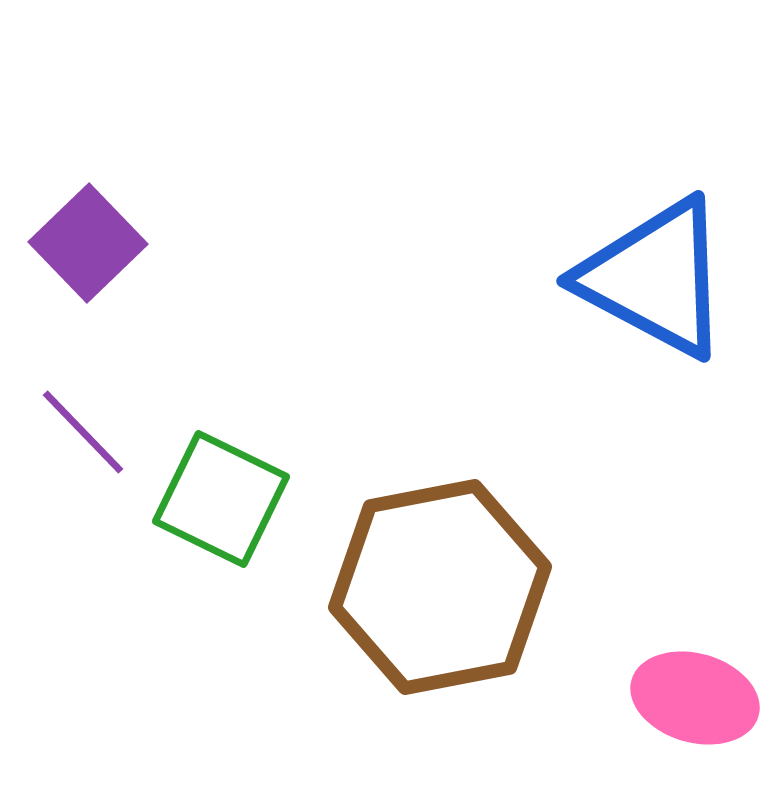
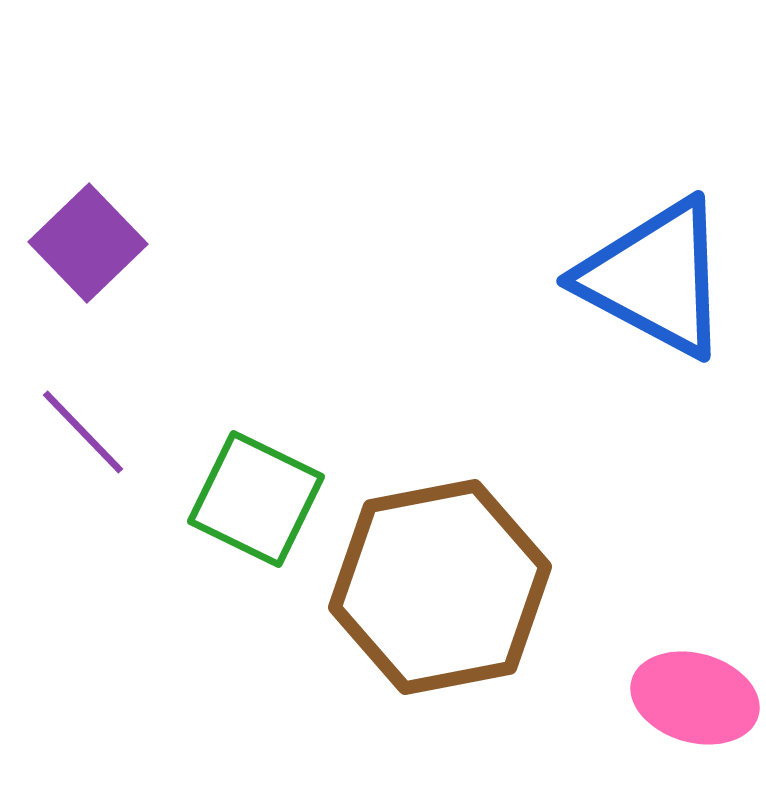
green square: moved 35 px right
